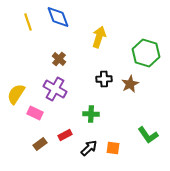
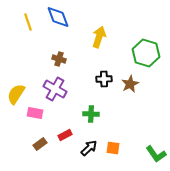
brown cross: rotated 24 degrees counterclockwise
pink rectangle: rotated 14 degrees counterclockwise
green L-shape: moved 8 px right, 19 px down
